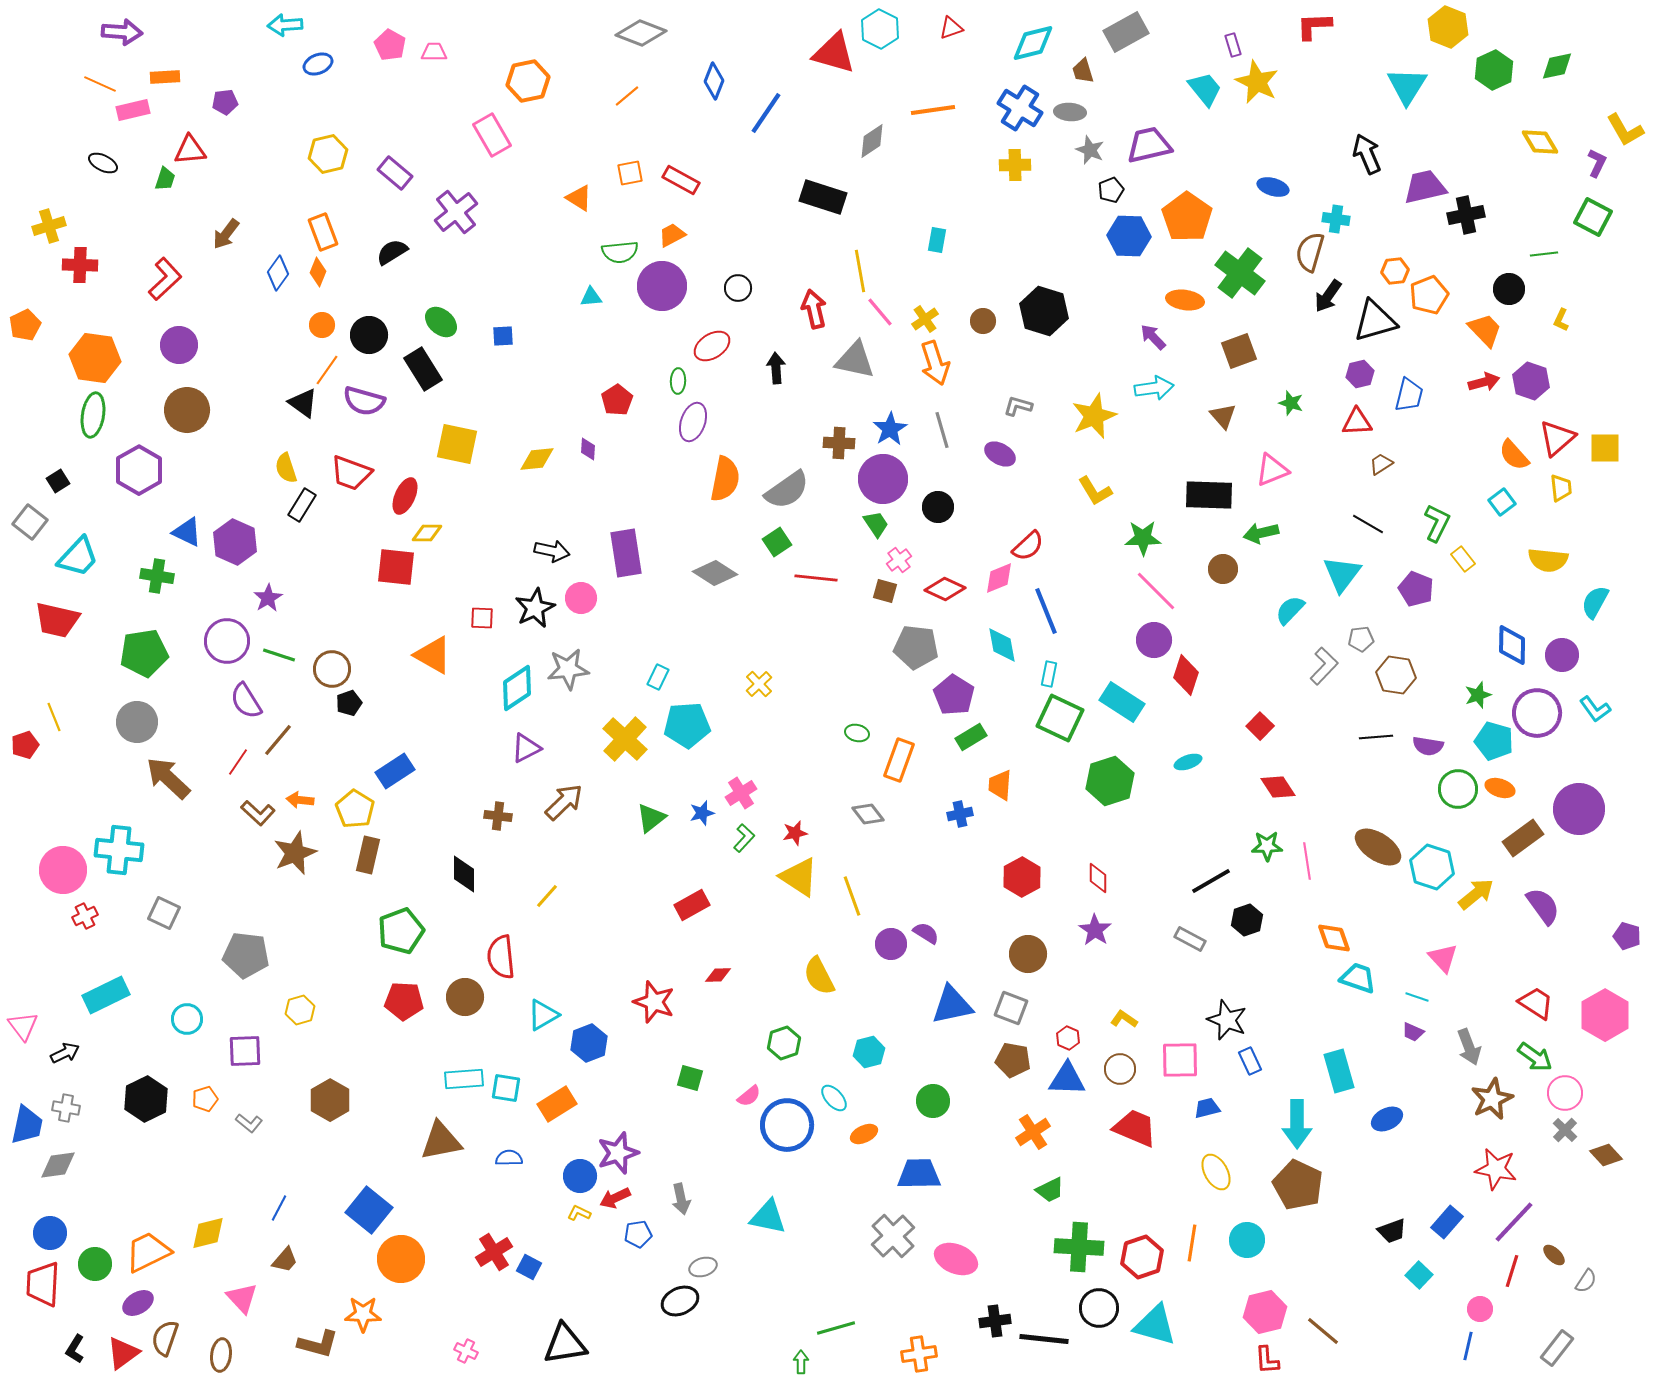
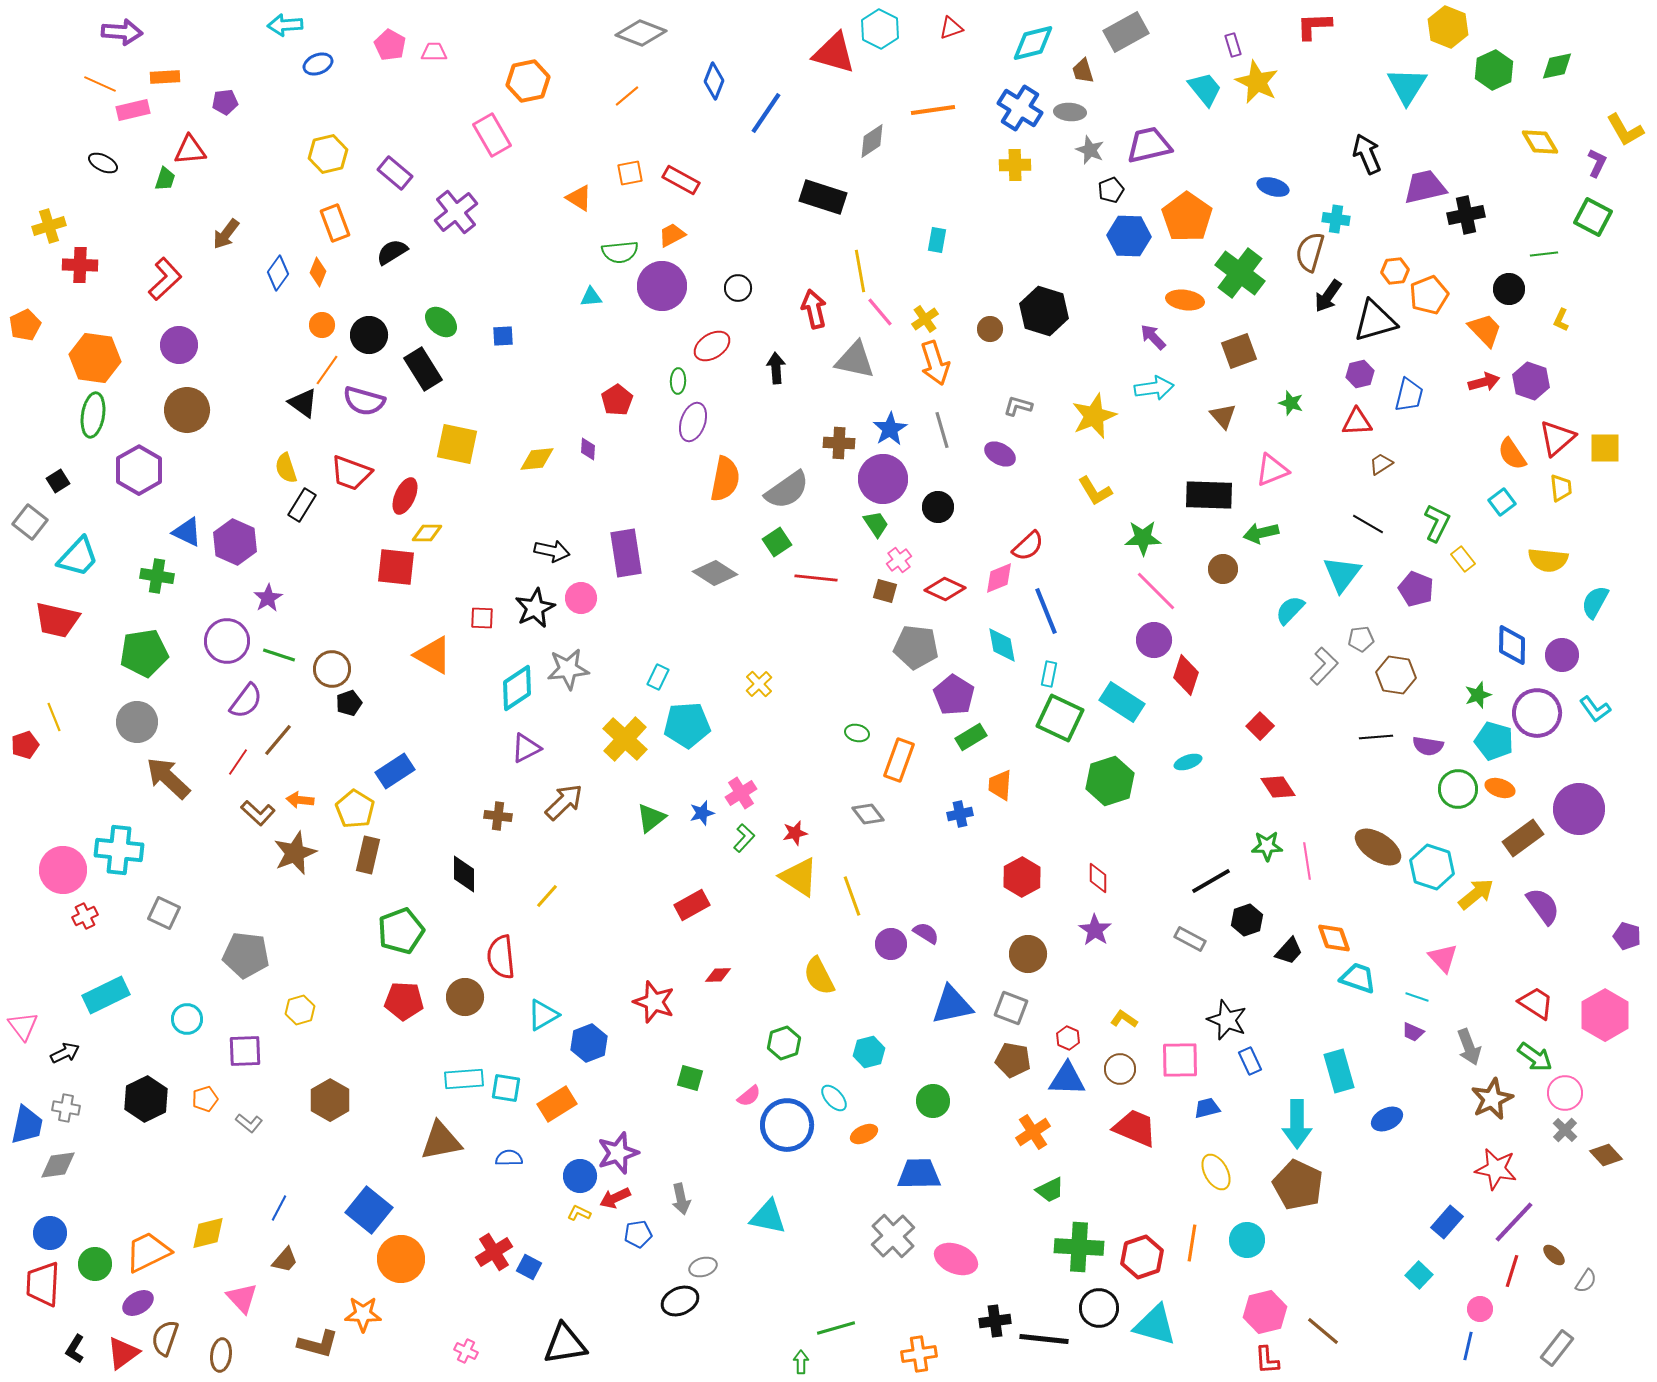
orange rectangle at (323, 232): moved 12 px right, 9 px up
brown circle at (983, 321): moved 7 px right, 8 px down
orange semicircle at (1514, 455): moved 2 px left, 1 px up; rotated 8 degrees clockwise
purple semicircle at (246, 701): rotated 111 degrees counterclockwise
black trapezoid at (1392, 1231): moved 103 px left, 280 px up; rotated 28 degrees counterclockwise
